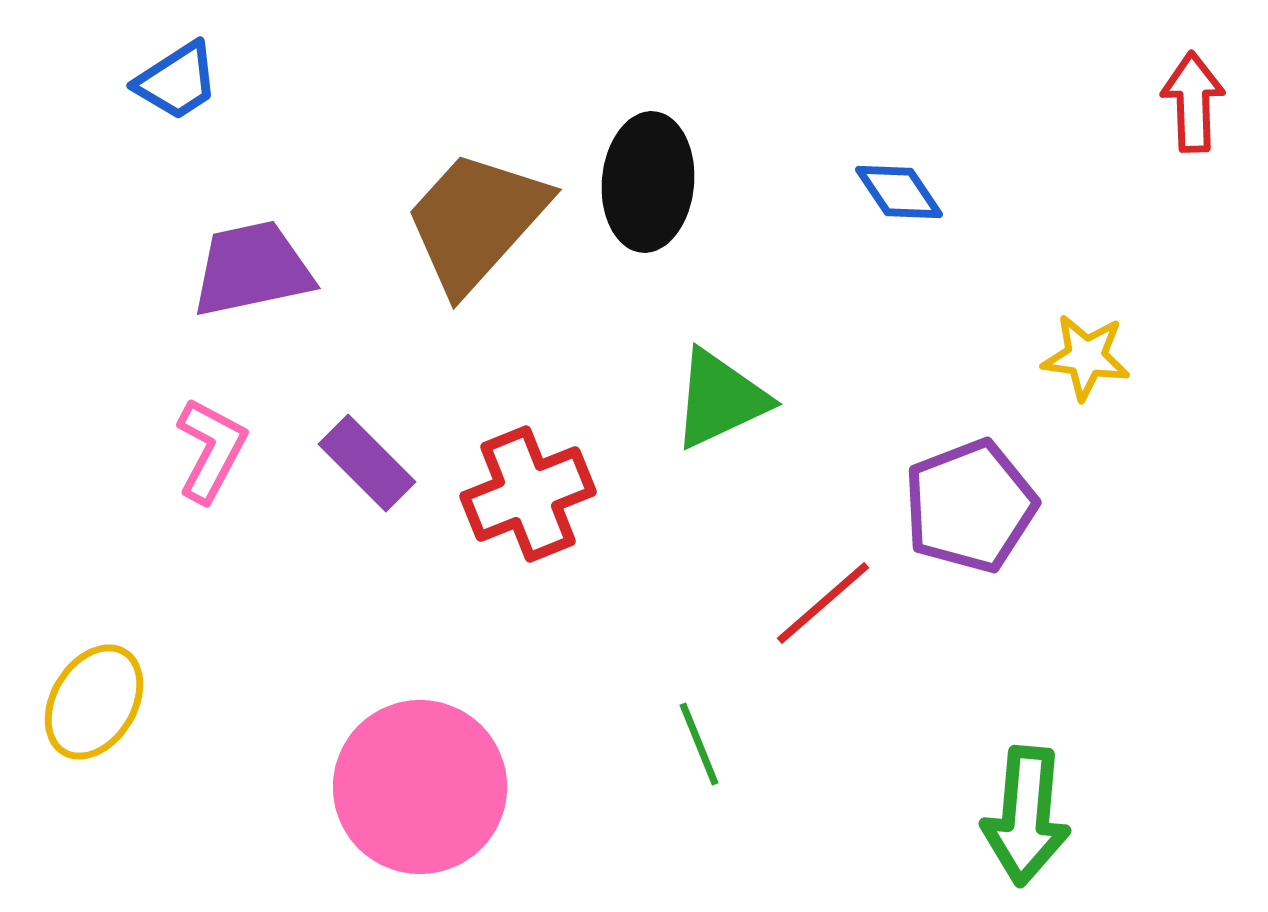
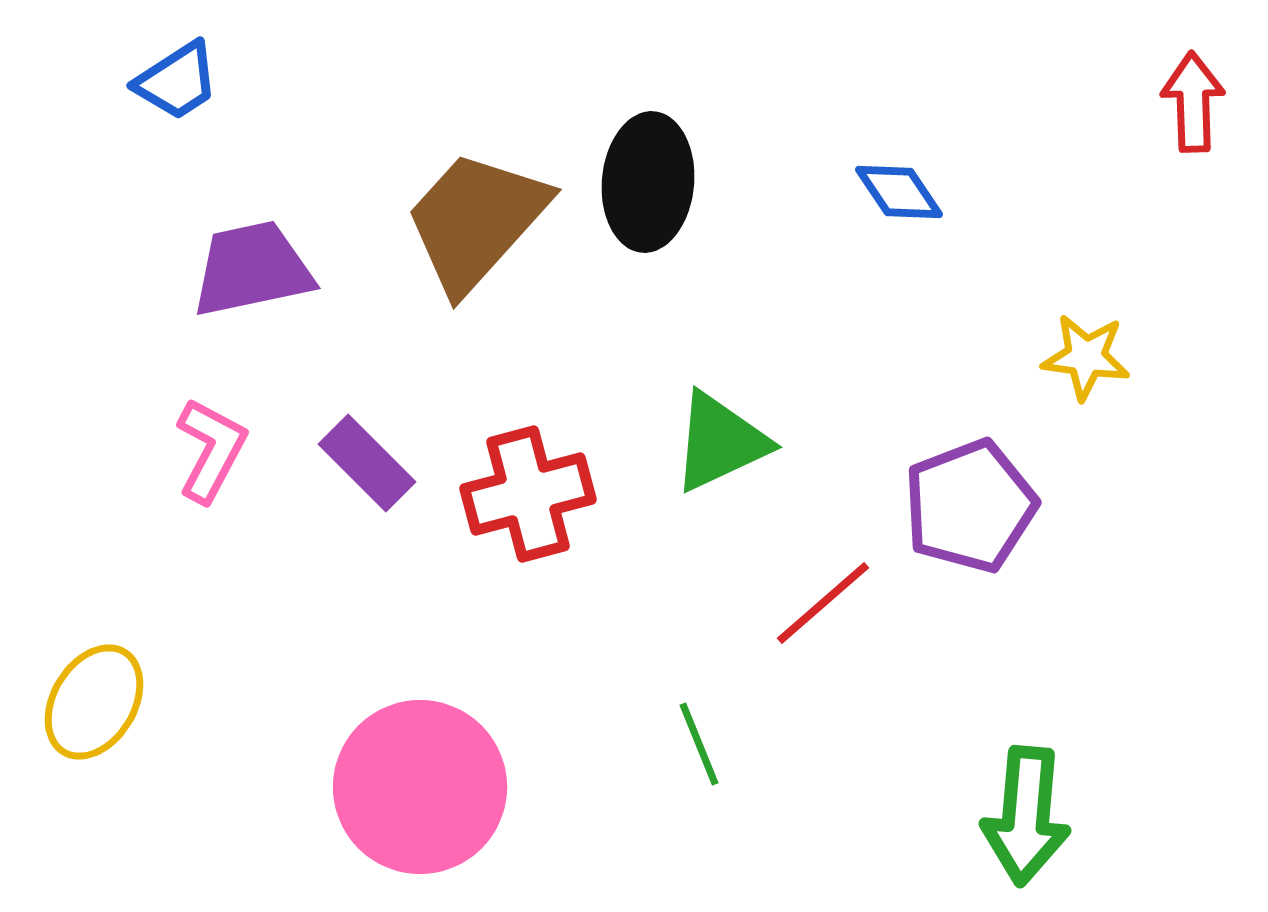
green triangle: moved 43 px down
red cross: rotated 7 degrees clockwise
